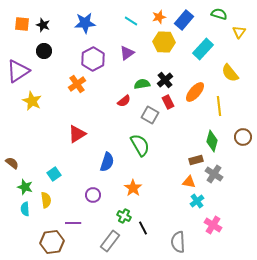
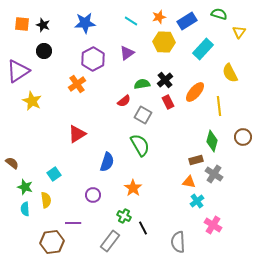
blue rectangle at (184, 20): moved 3 px right, 1 px down; rotated 18 degrees clockwise
yellow semicircle at (230, 73): rotated 12 degrees clockwise
gray square at (150, 115): moved 7 px left
